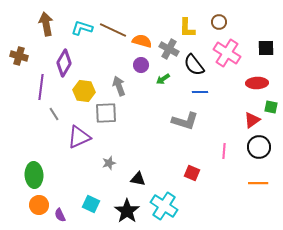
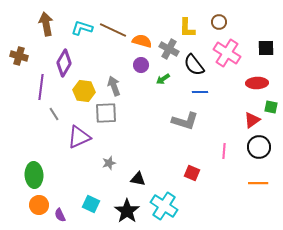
gray arrow: moved 5 px left
